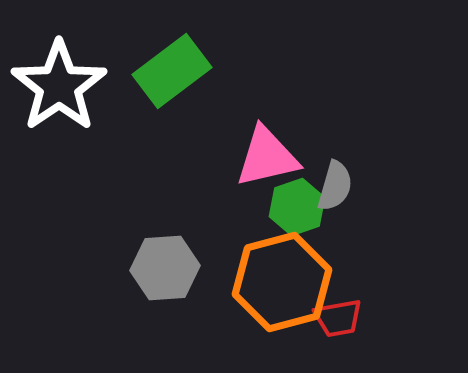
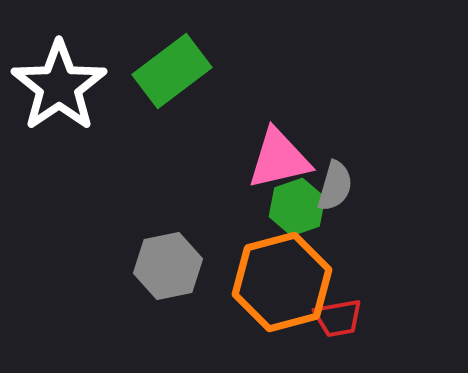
pink triangle: moved 12 px right, 2 px down
gray hexagon: moved 3 px right, 2 px up; rotated 8 degrees counterclockwise
